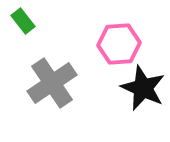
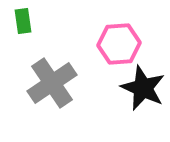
green rectangle: rotated 30 degrees clockwise
